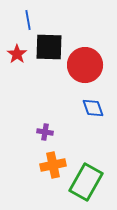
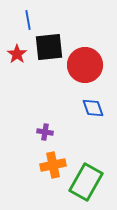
black square: rotated 8 degrees counterclockwise
